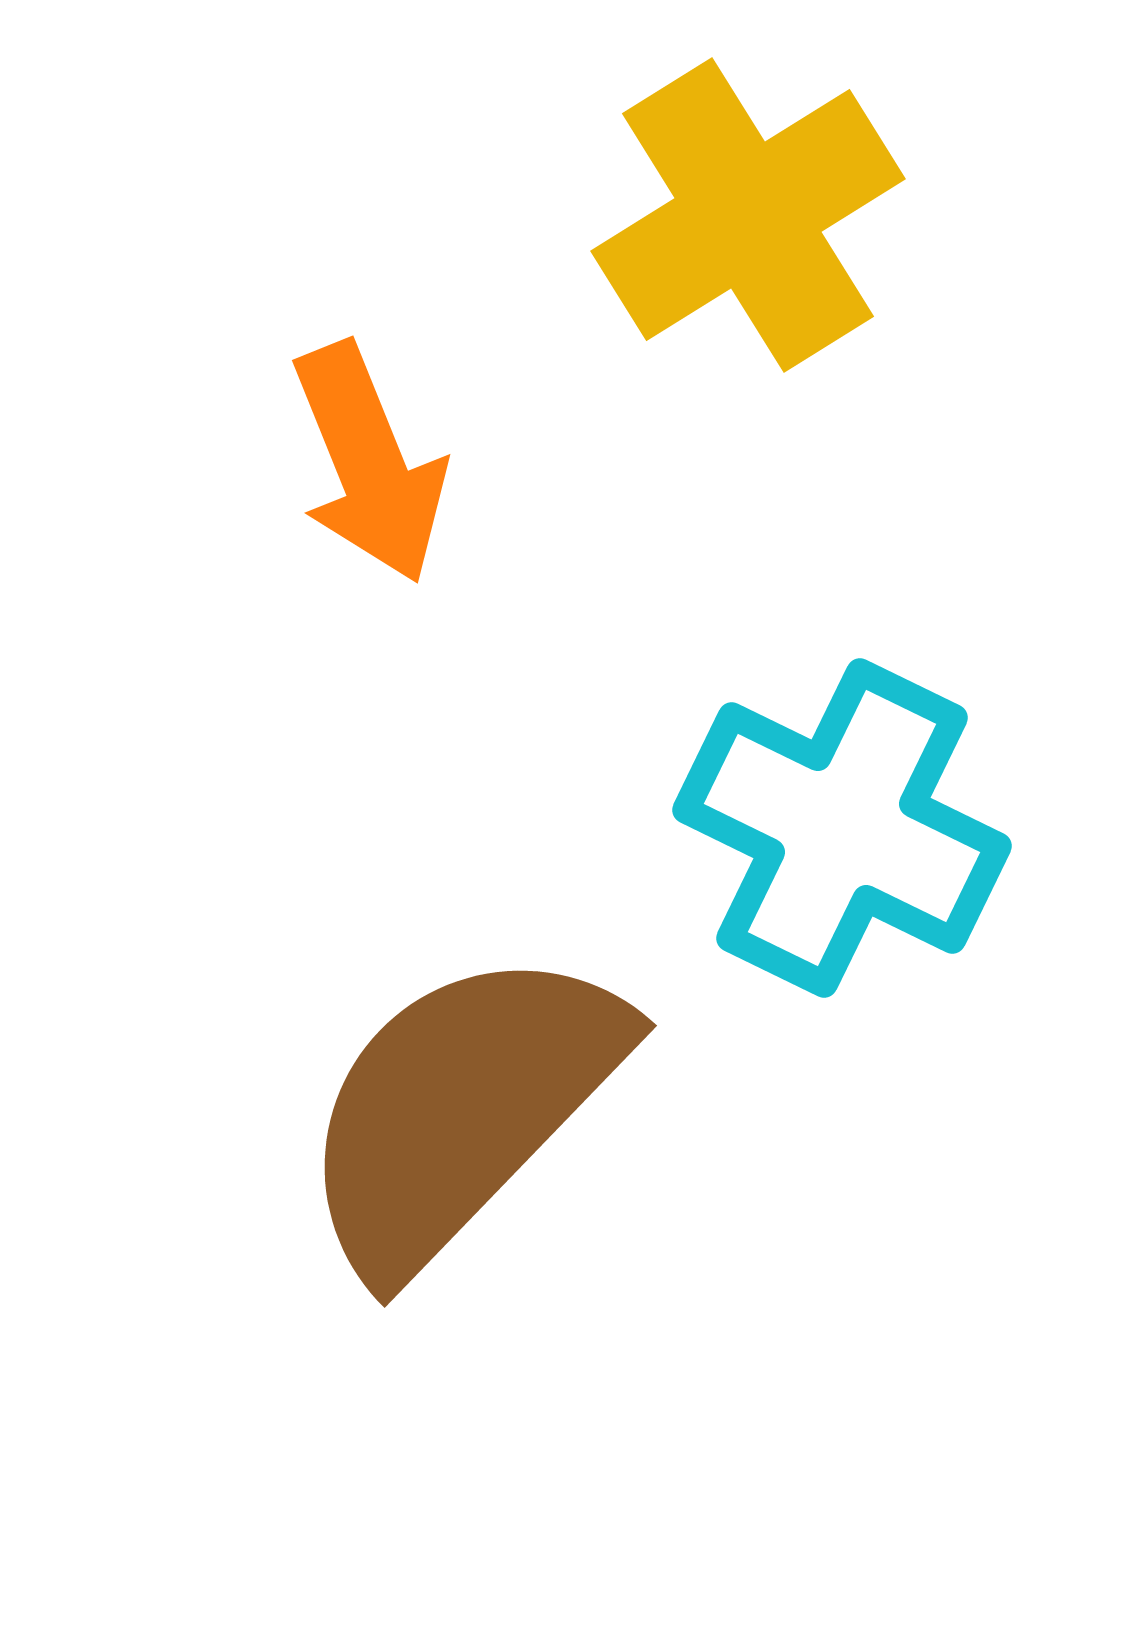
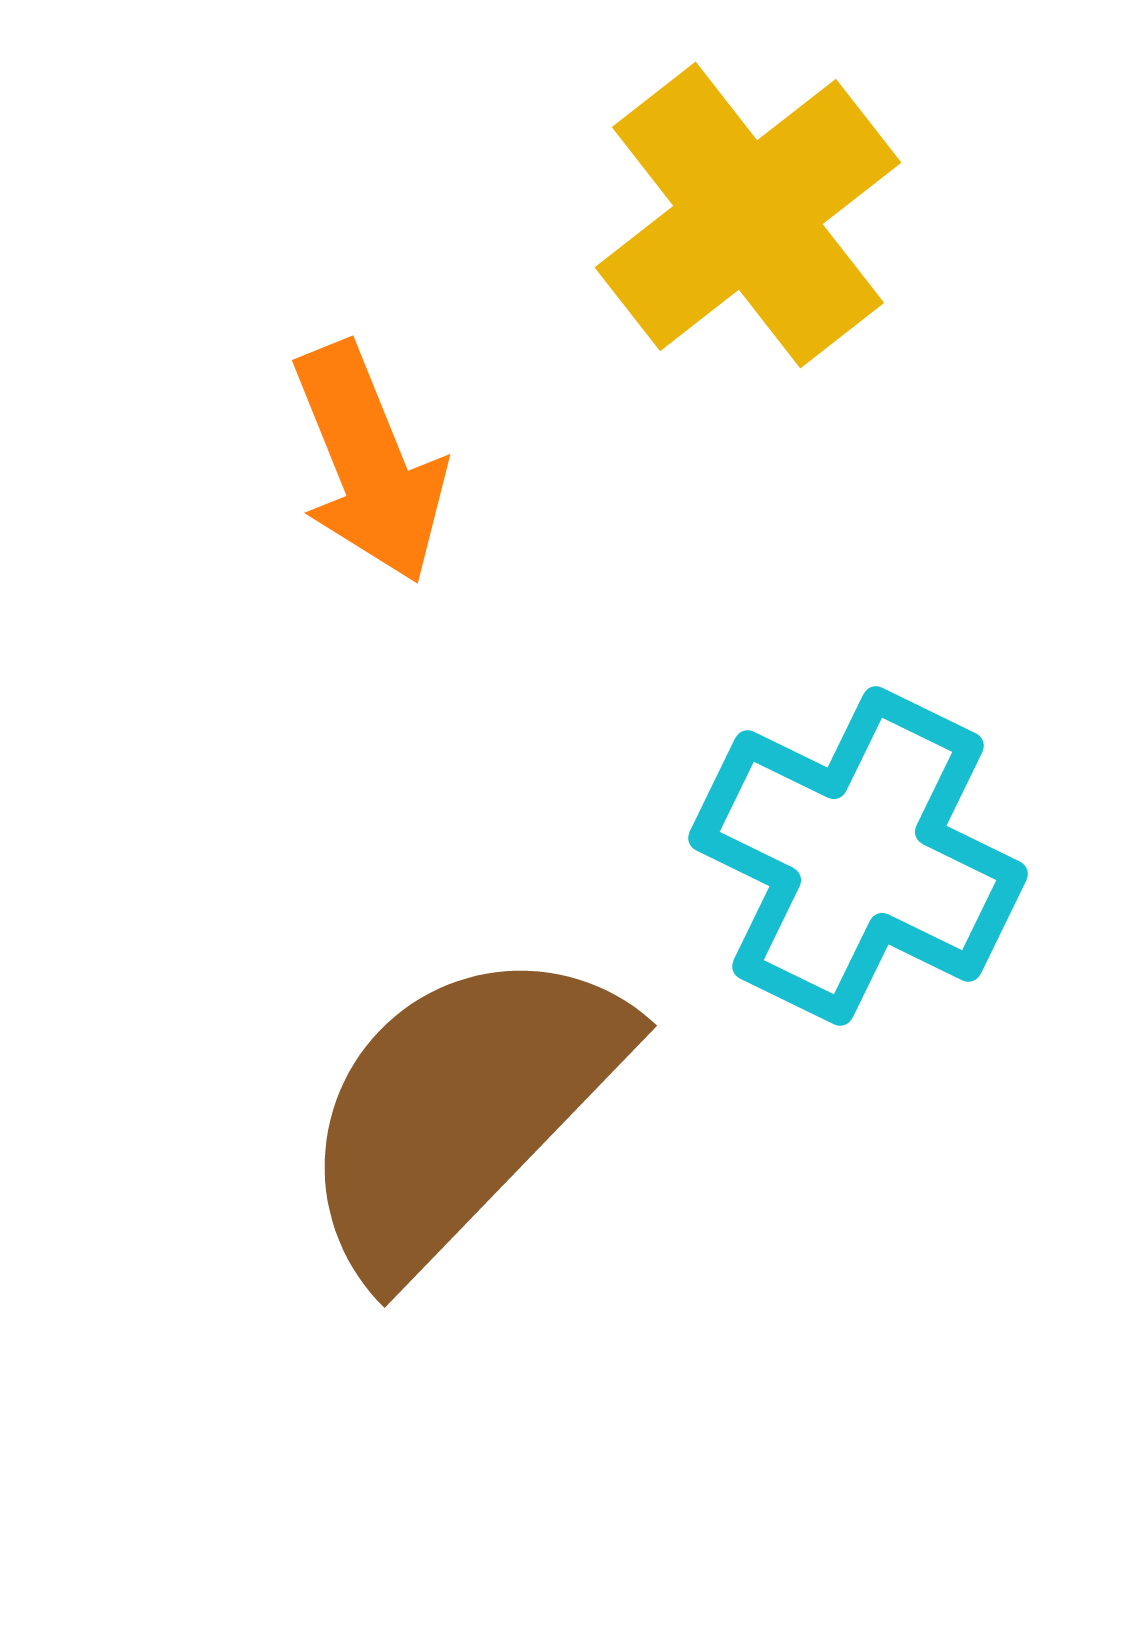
yellow cross: rotated 6 degrees counterclockwise
cyan cross: moved 16 px right, 28 px down
